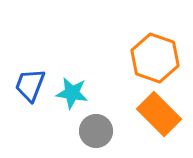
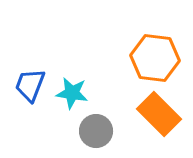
orange hexagon: rotated 12 degrees counterclockwise
